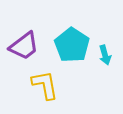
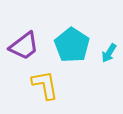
cyan arrow: moved 4 px right, 2 px up; rotated 48 degrees clockwise
